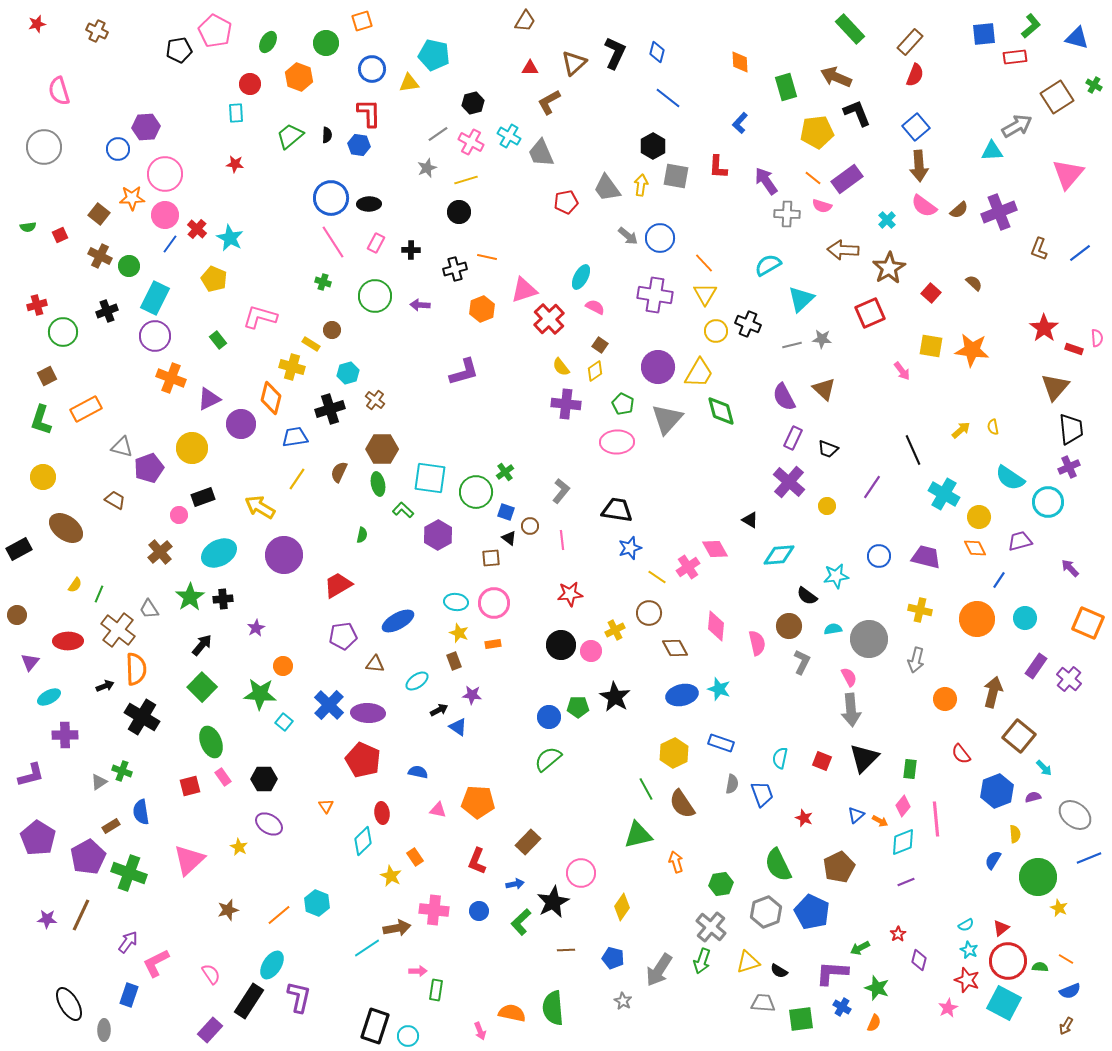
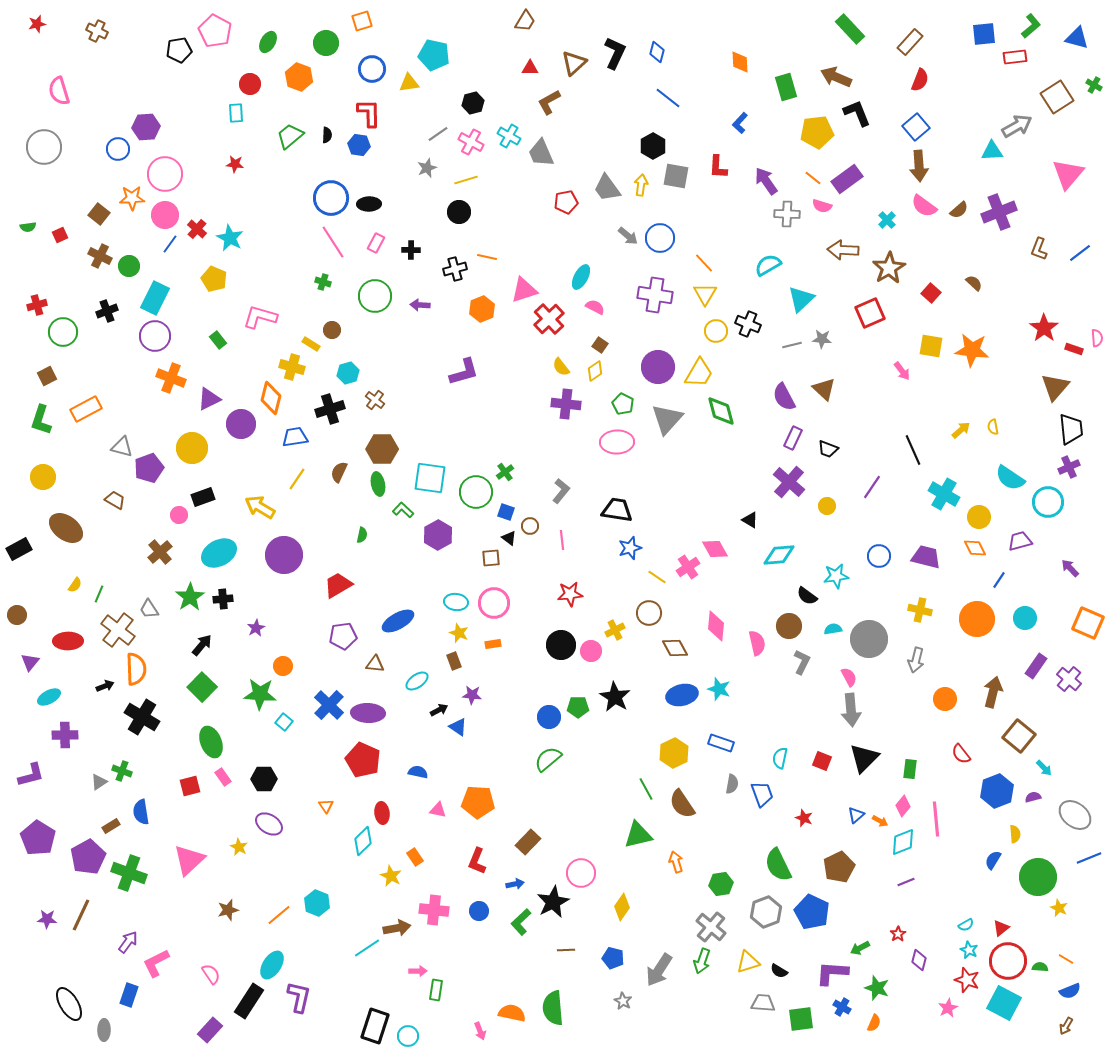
red semicircle at (915, 75): moved 5 px right, 5 px down
